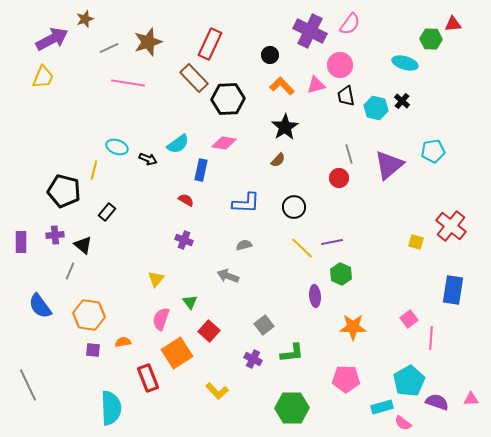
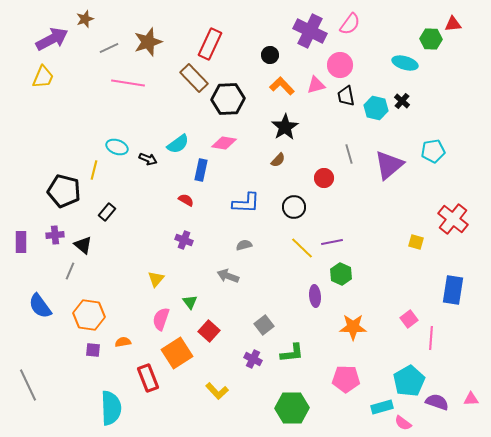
red circle at (339, 178): moved 15 px left
red cross at (451, 226): moved 2 px right, 7 px up
